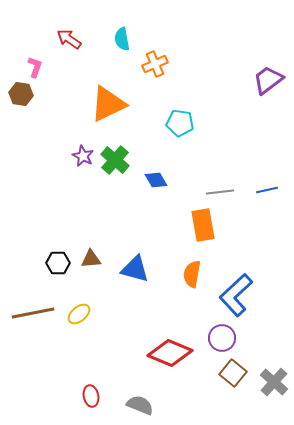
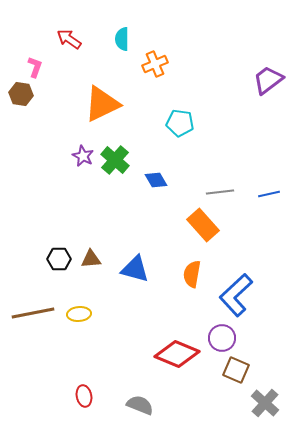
cyan semicircle: rotated 10 degrees clockwise
orange triangle: moved 6 px left
blue line: moved 2 px right, 4 px down
orange rectangle: rotated 32 degrees counterclockwise
black hexagon: moved 1 px right, 4 px up
yellow ellipse: rotated 35 degrees clockwise
red diamond: moved 7 px right, 1 px down
brown square: moved 3 px right, 3 px up; rotated 16 degrees counterclockwise
gray cross: moved 9 px left, 21 px down
red ellipse: moved 7 px left
